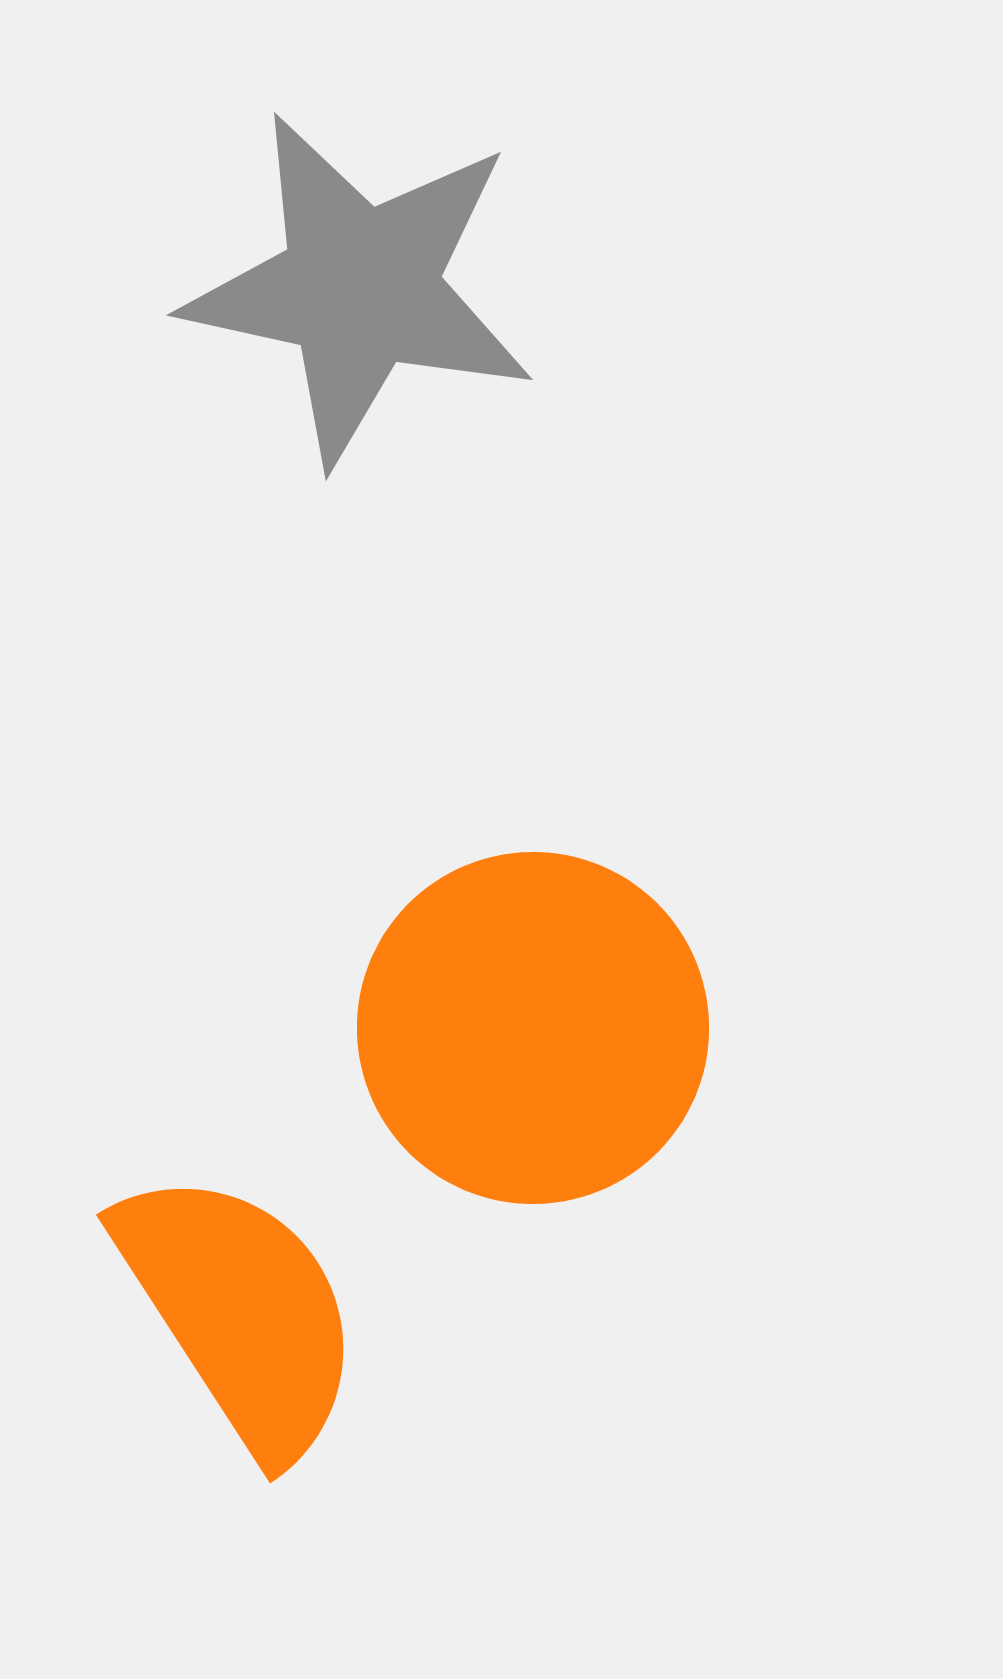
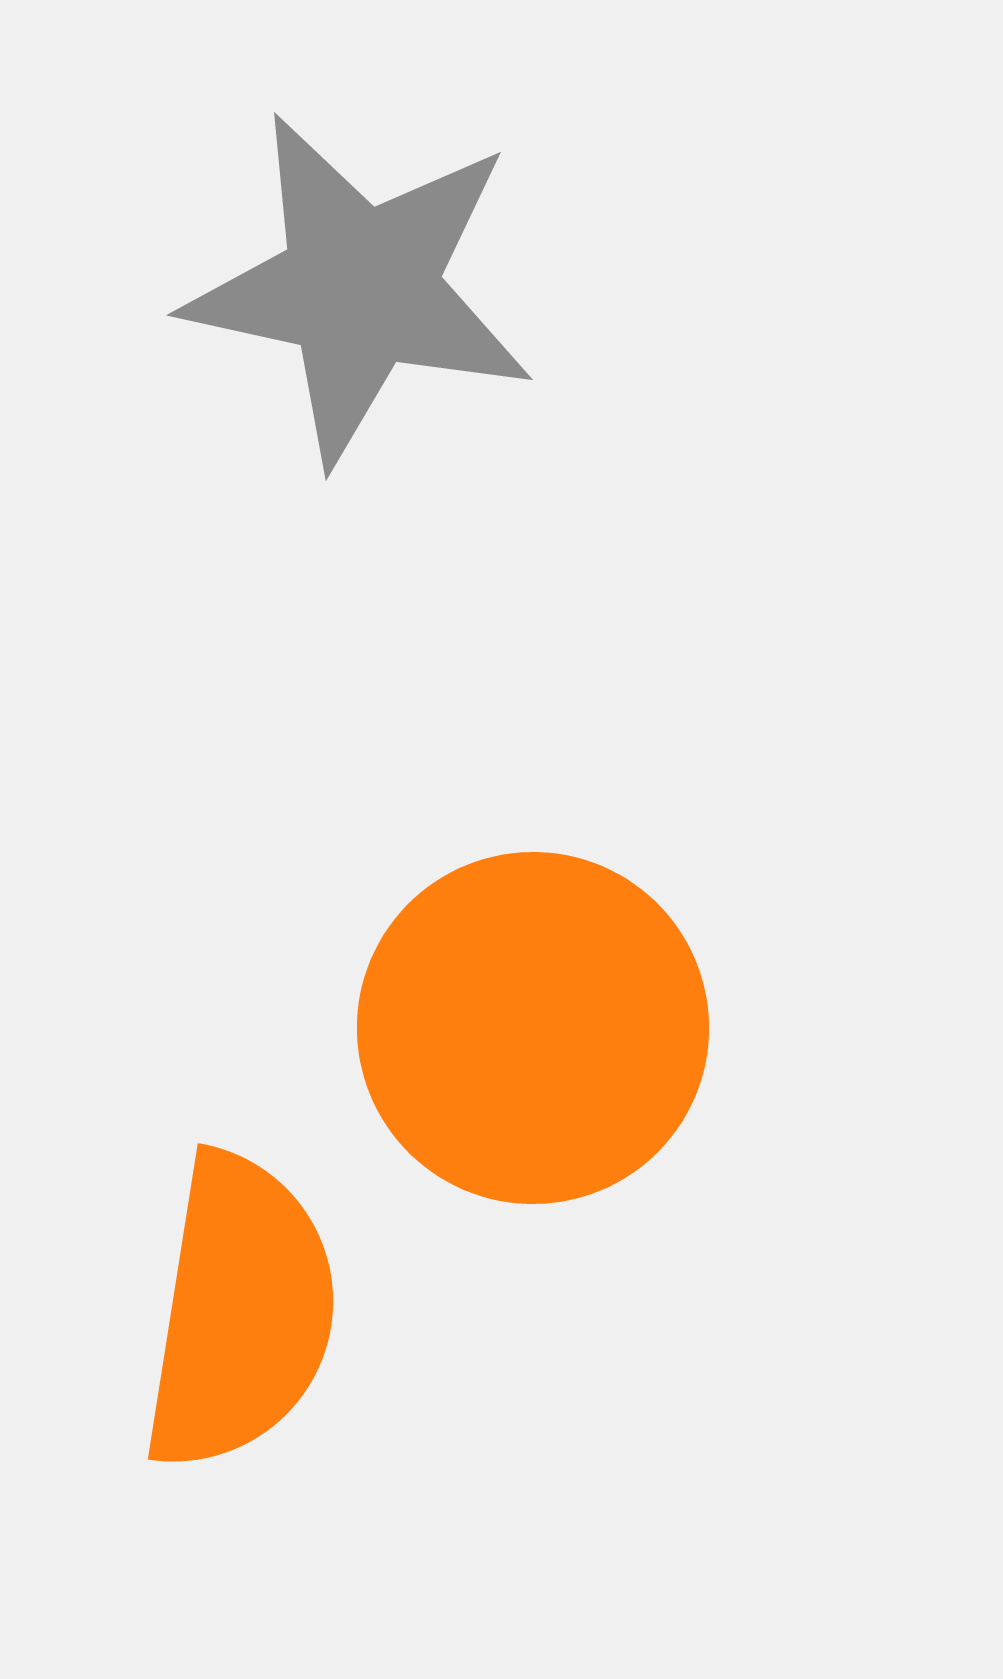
orange semicircle: rotated 42 degrees clockwise
